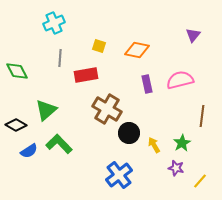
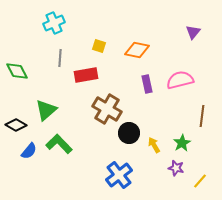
purple triangle: moved 3 px up
blue semicircle: rotated 18 degrees counterclockwise
